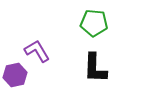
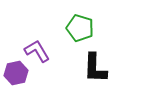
green pentagon: moved 14 px left, 5 px down; rotated 12 degrees clockwise
purple hexagon: moved 1 px right, 2 px up
